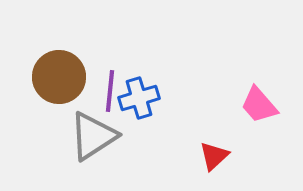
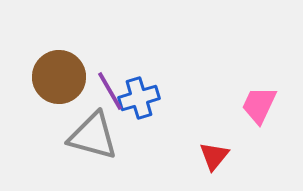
purple line: rotated 36 degrees counterclockwise
pink trapezoid: rotated 66 degrees clockwise
gray triangle: rotated 48 degrees clockwise
red triangle: rotated 8 degrees counterclockwise
